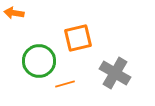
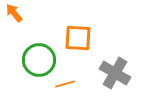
orange arrow: rotated 42 degrees clockwise
orange square: rotated 16 degrees clockwise
green circle: moved 1 px up
